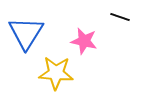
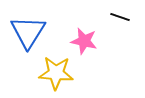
blue triangle: moved 2 px right, 1 px up
